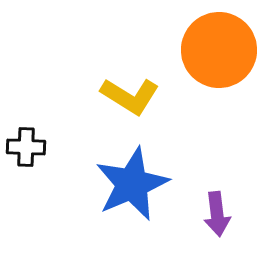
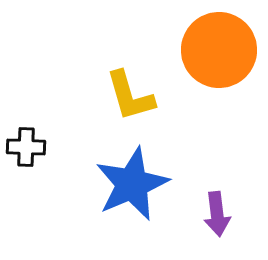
yellow L-shape: rotated 42 degrees clockwise
